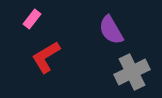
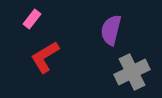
purple semicircle: rotated 44 degrees clockwise
red L-shape: moved 1 px left
